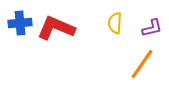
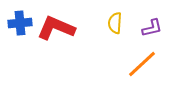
orange line: rotated 12 degrees clockwise
